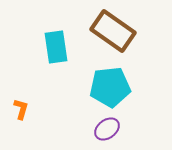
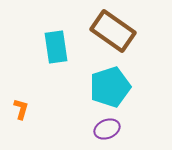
cyan pentagon: rotated 12 degrees counterclockwise
purple ellipse: rotated 15 degrees clockwise
